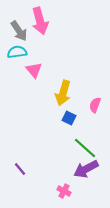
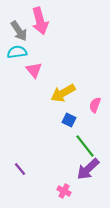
yellow arrow: rotated 45 degrees clockwise
blue square: moved 2 px down
green line: moved 2 px up; rotated 10 degrees clockwise
purple arrow: moved 2 px right; rotated 15 degrees counterclockwise
